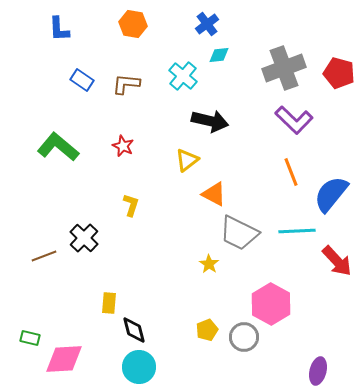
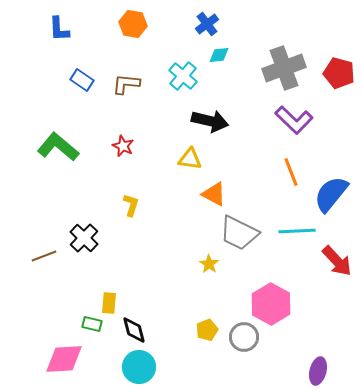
yellow triangle: moved 3 px right, 1 px up; rotated 45 degrees clockwise
green rectangle: moved 62 px right, 14 px up
